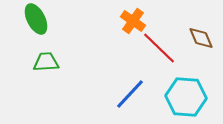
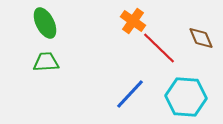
green ellipse: moved 9 px right, 4 px down
